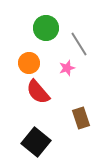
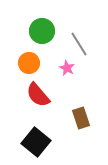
green circle: moved 4 px left, 3 px down
pink star: rotated 28 degrees counterclockwise
red semicircle: moved 3 px down
